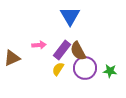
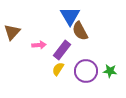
brown semicircle: moved 2 px right, 20 px up
brown triangle: moved 26 px up; rotated 24 degrees counterclockwise
purple circle: moved 1 px right, 3 px down
